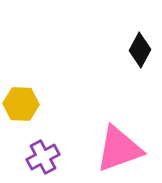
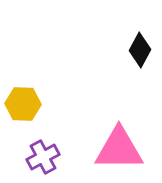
yellow hexagon: moved 2 px right
pink triangle: rotated 20 degrees clockwise
